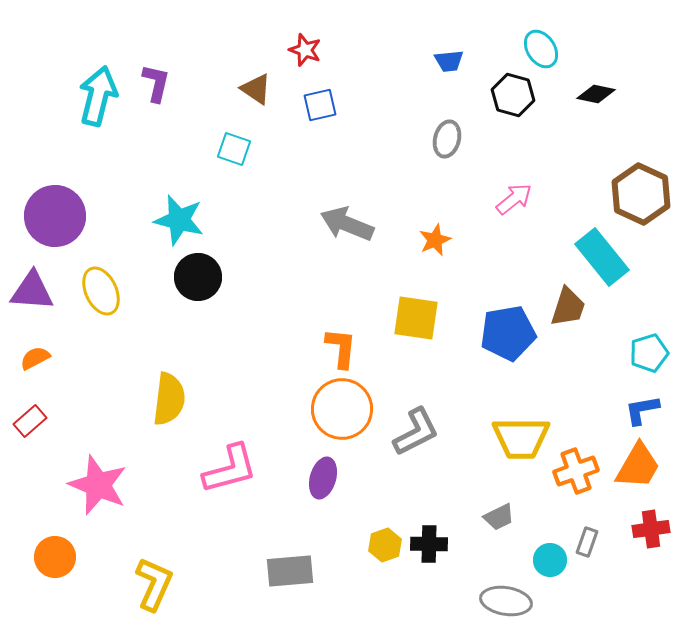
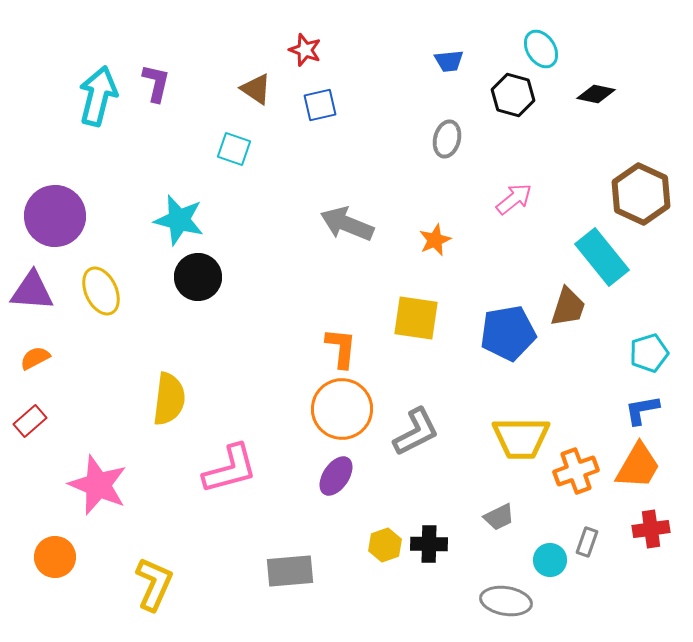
purple ellipse at (323, 478): moved 13 px right, 2 px up; rotated 18 degrees clockwise
